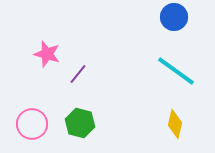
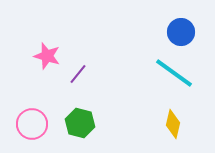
blue circle: moved 7 px right, 15 px down
pink star: moved 2 px down
cyan line: moved 2 px left, 2 px down
yellow diamond: moved 2 px left
